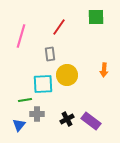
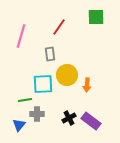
orange arrow: moved 17 px left, 15 px down
black cross: moved 2 px right, 1 px up
